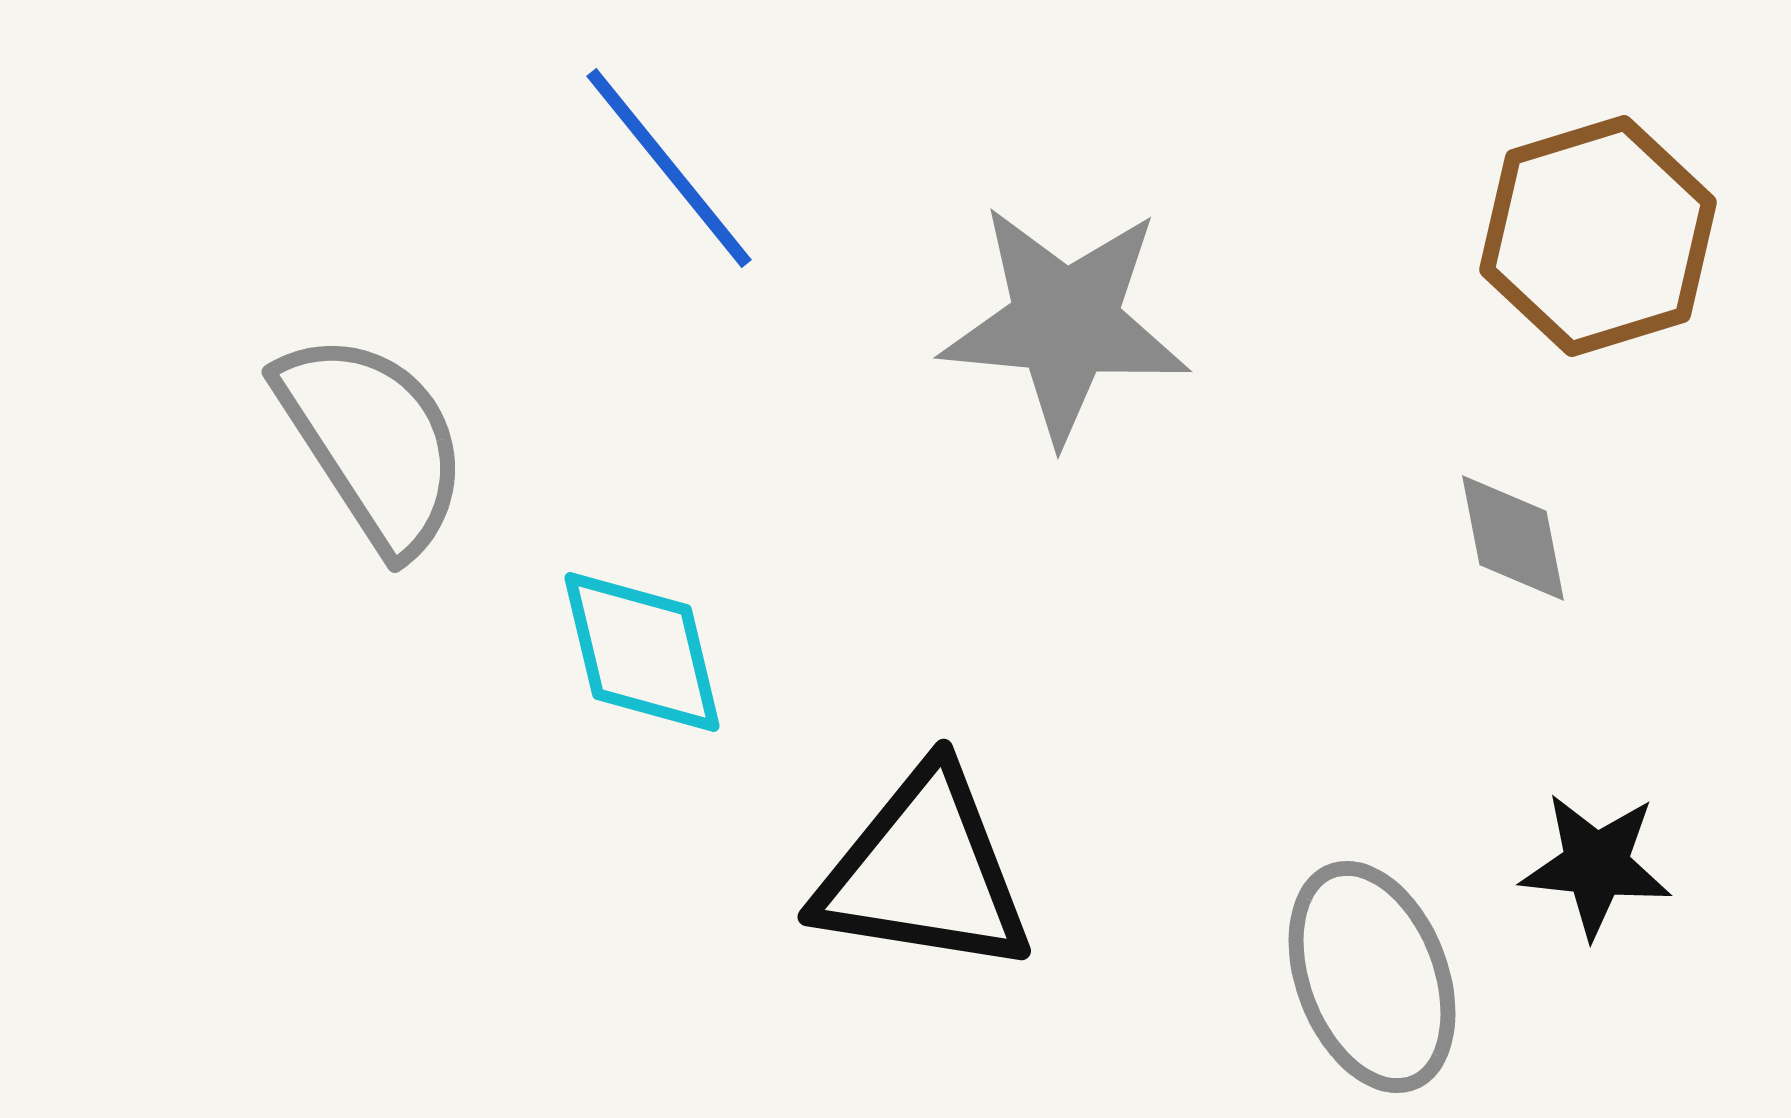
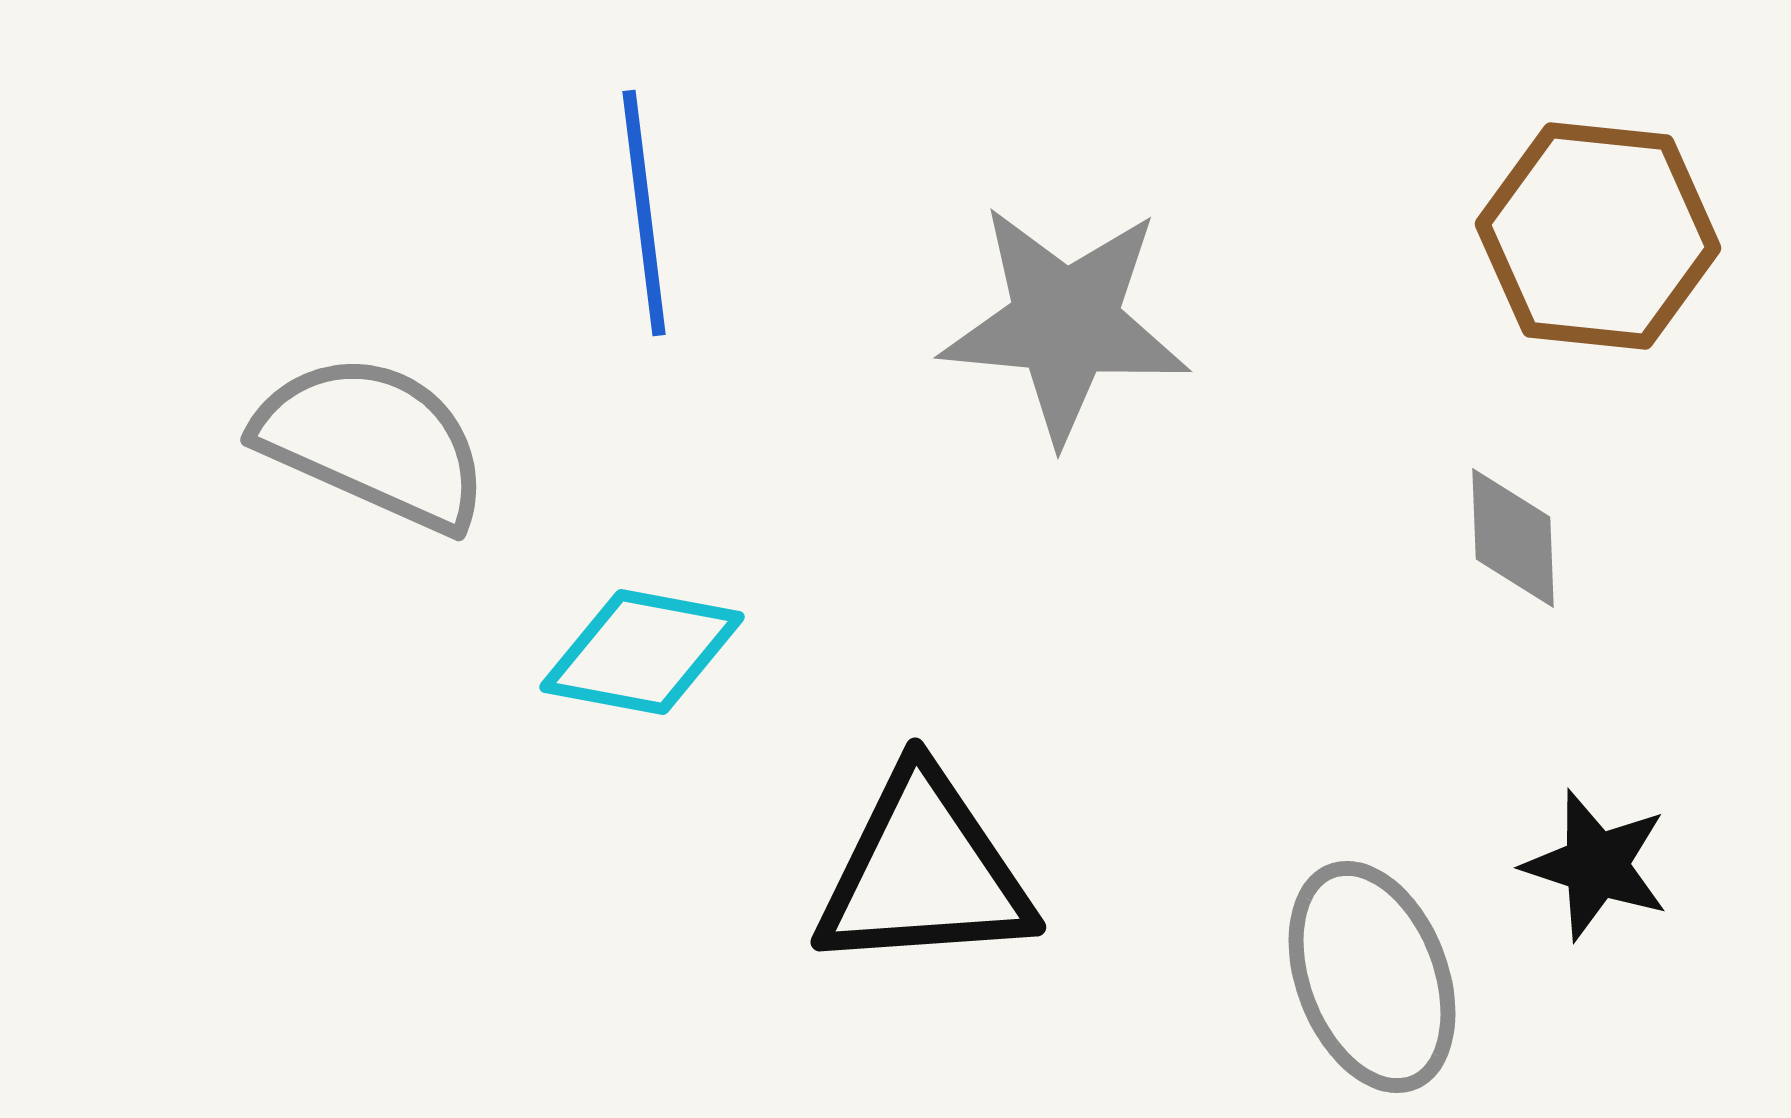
blue line: moved 25 px left, 45 px down; rotated 32 degrees clockwise
brown hexagon: rotated 23 degrees clockwise
gray semicircle: rotated 33 degrees counterclockwise
gray diamond: rotated 9 degrees clockwise
cyan diamond: rotated 66 degrees counterclockwise
black star: rotated 12 degrees clockwise
black triangle: rotated 13 degrees counterclockwise
